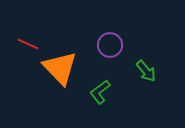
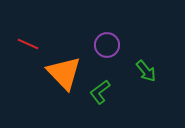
purple circle: moved 3 px left
orange triangle: moved 4 px right, 5 px down
